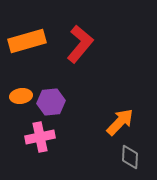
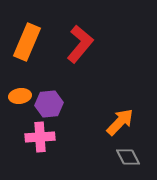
orange rectangle: moved 1 px down; rotated 51 degrees counterclockwise
orange ellipse: moved 1 px left
purple hexagon: moved 2 px left, 2 px down
pink cross: rotated 8 degrees clockwise
gray diamond: moved 2 px left; rotated 30 degrees counterclockwise
